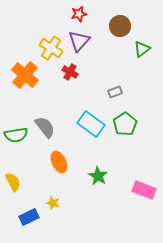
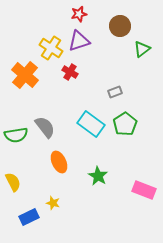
purple triangle: rotated 30 degrees clockwise
